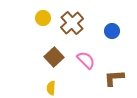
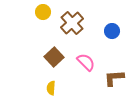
yellow circle: moved 6 px up
pink semicircle: moved 2 px down
